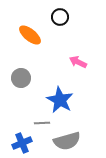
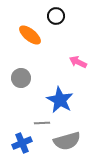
black circle: moved 4 px left, 1 px up
